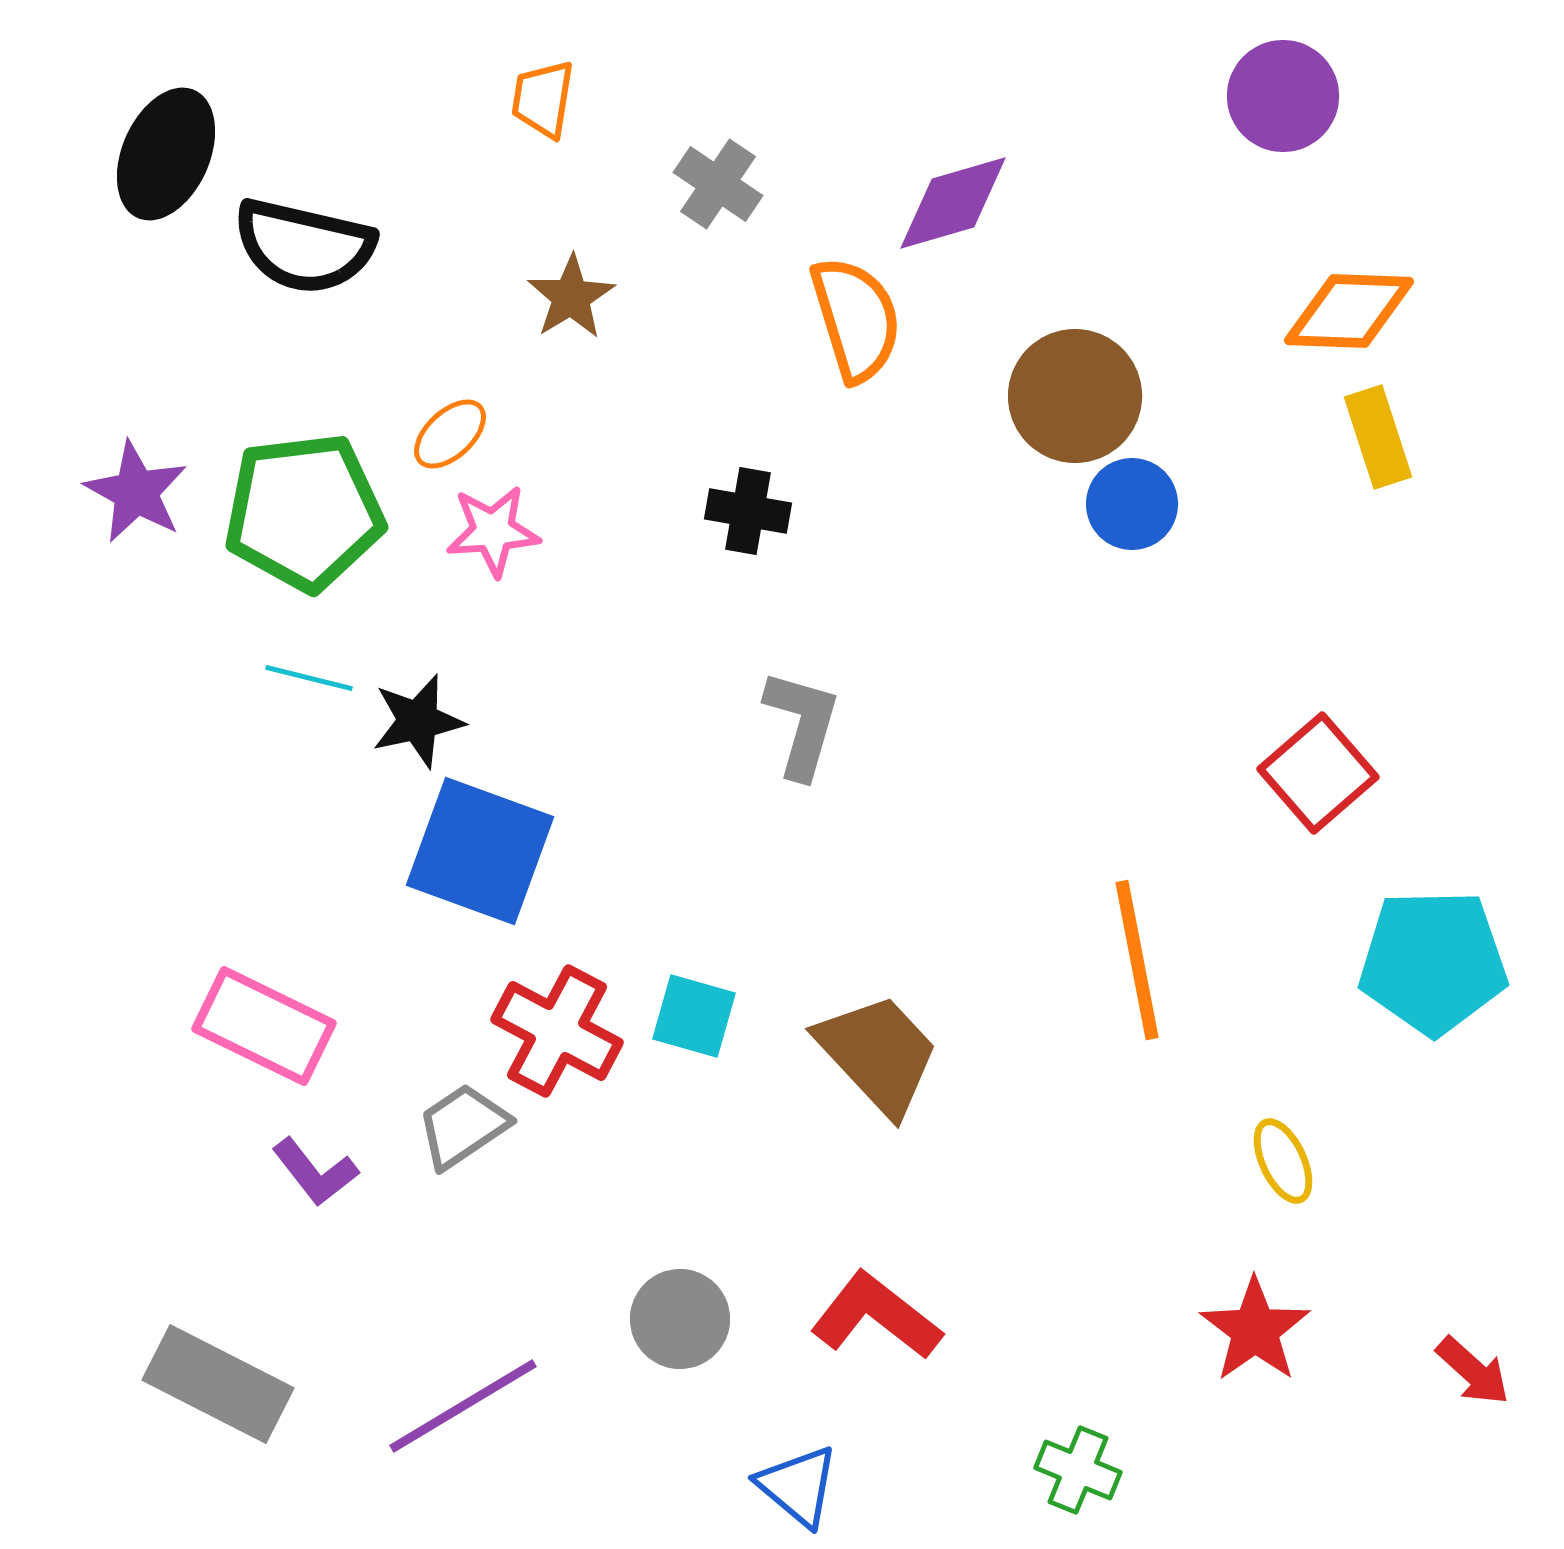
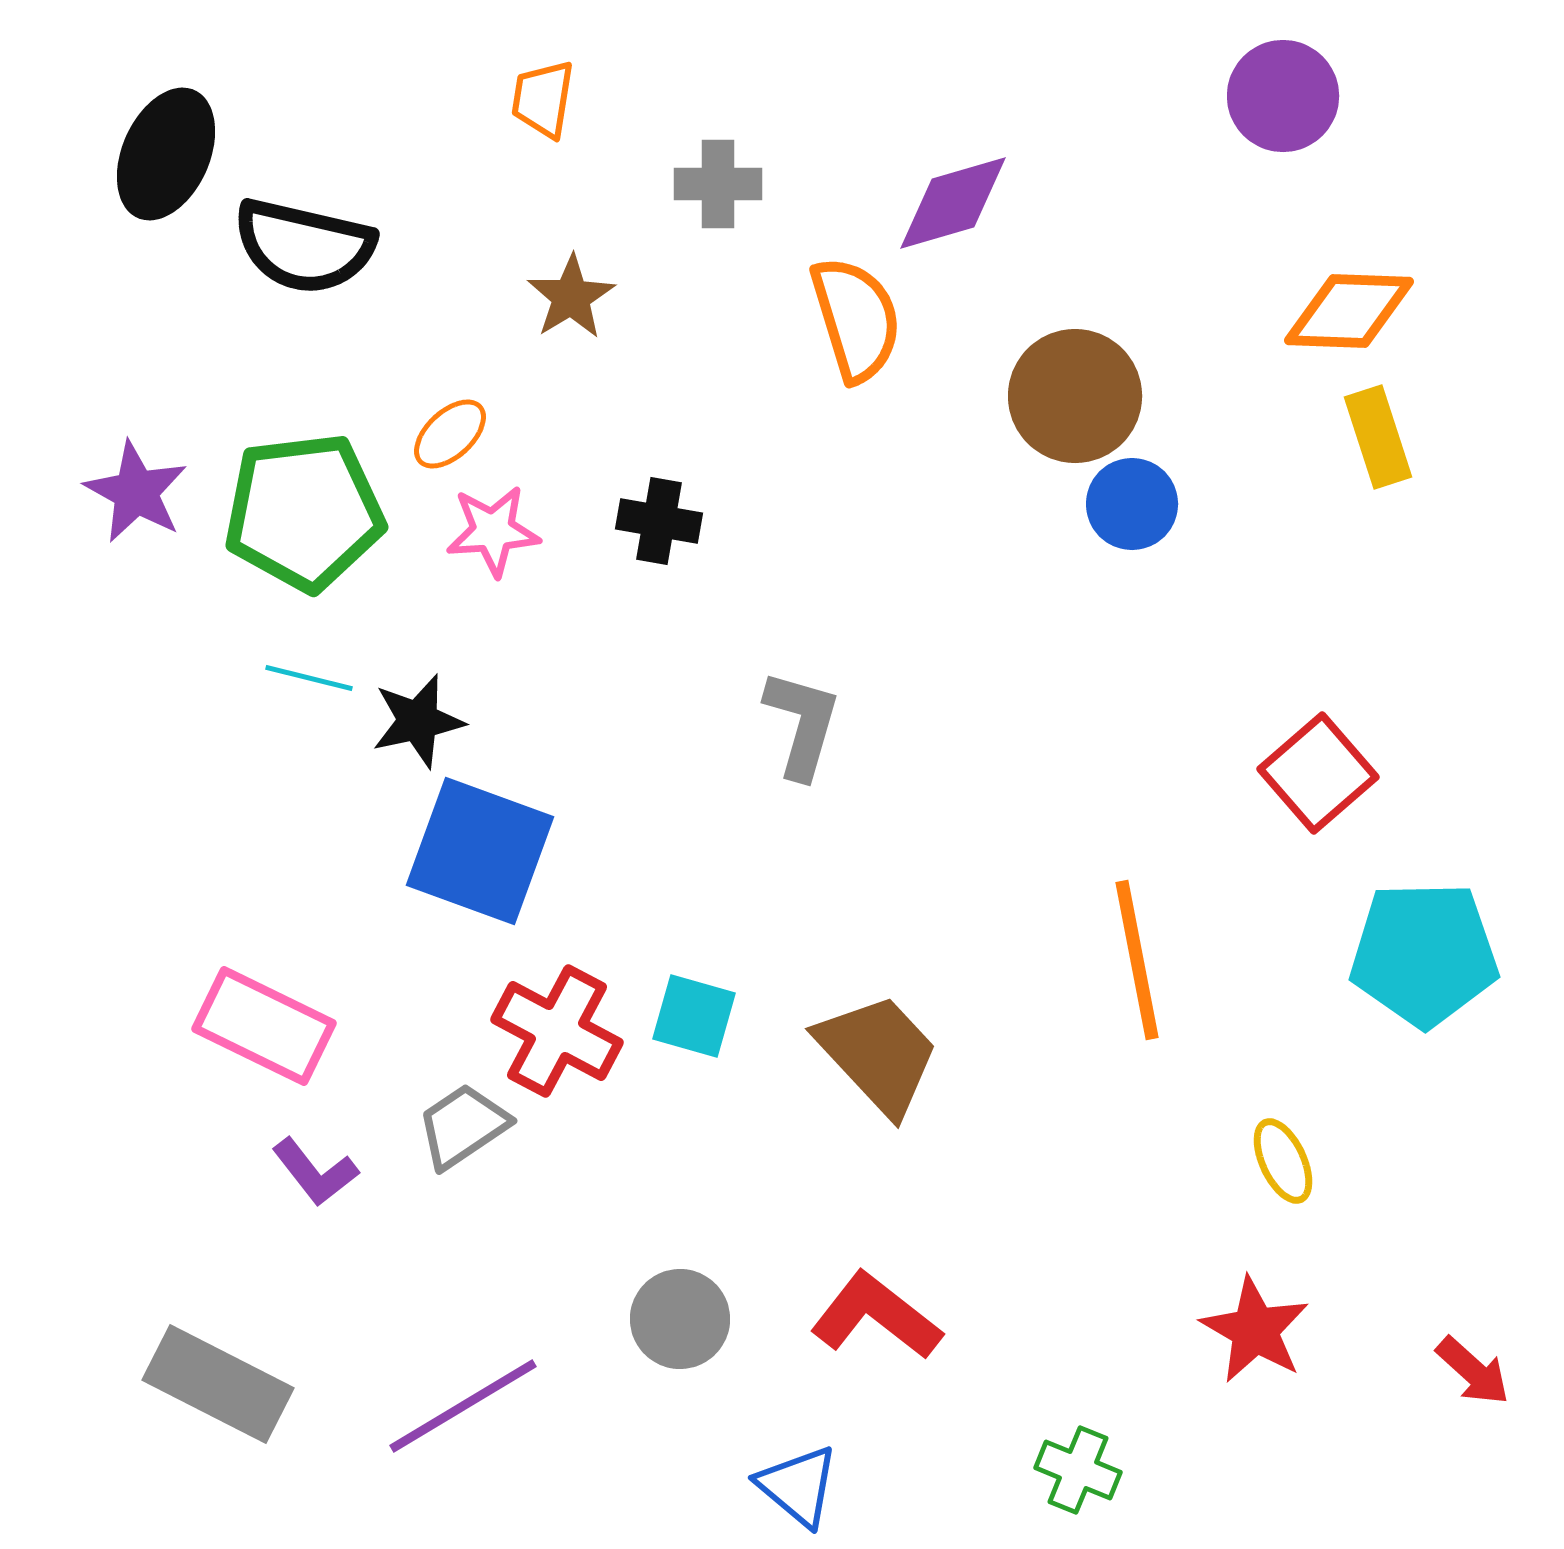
gray cross: rotated 34 degrees counterclockwise
black cross: moved 89 px left, 10 px down
cyan pentagon: moved 9 px left, 8 px up
red star: rotated 7 degrees counterclockwise
